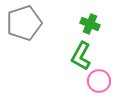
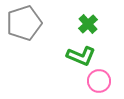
green cross: moved 2 px left; rotated 24 degrees clockwise
green L-shape: rotated 96 degrees counterclockwise
